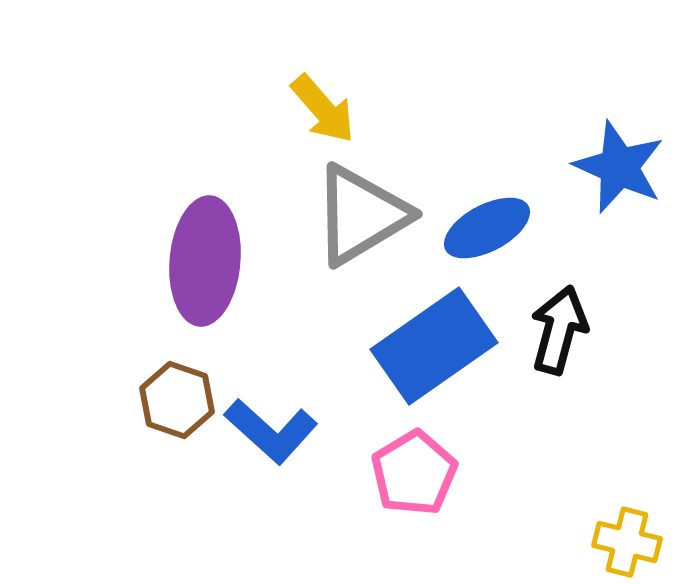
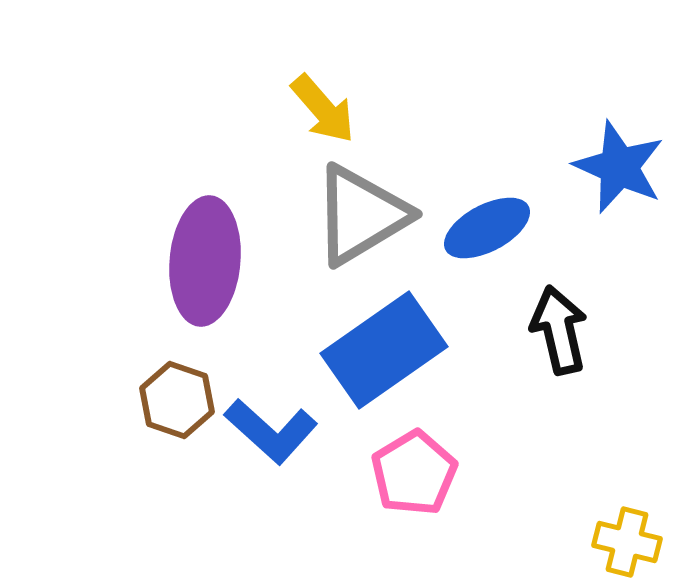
black arrow: rotated 28 degrees counterclockwise
blue rectangle: moved 50 px left, 4 px down
